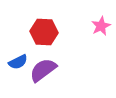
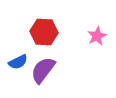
pink star: moved 4 px left, 10 px down
purple semicircle: rotated 16 degrees counterclockwise
